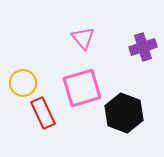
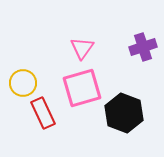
pink triangle: moved 1 px left, 10 px down; rotated 15 degrees clockwise
